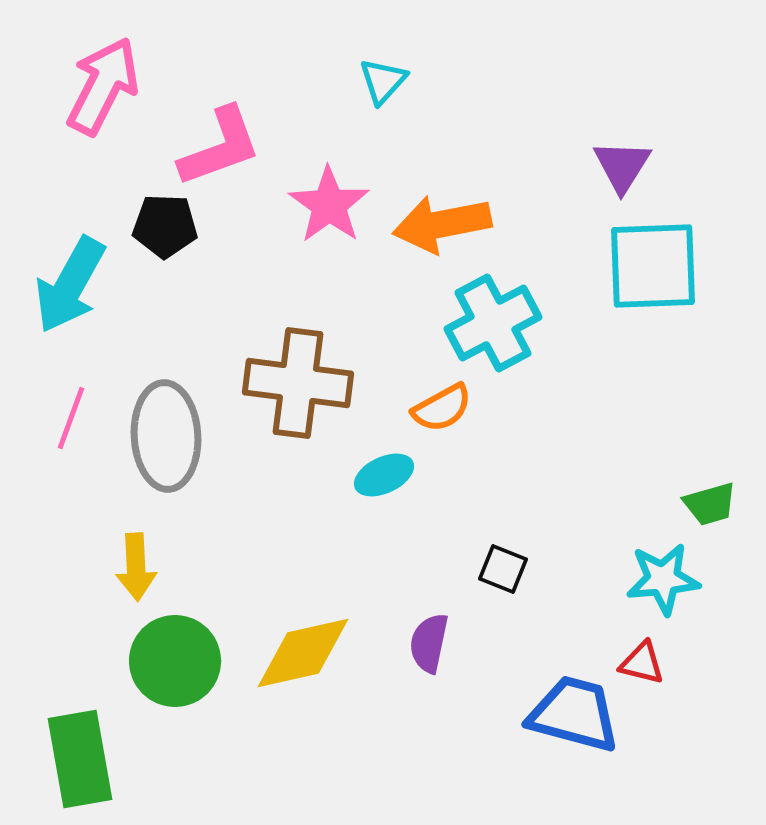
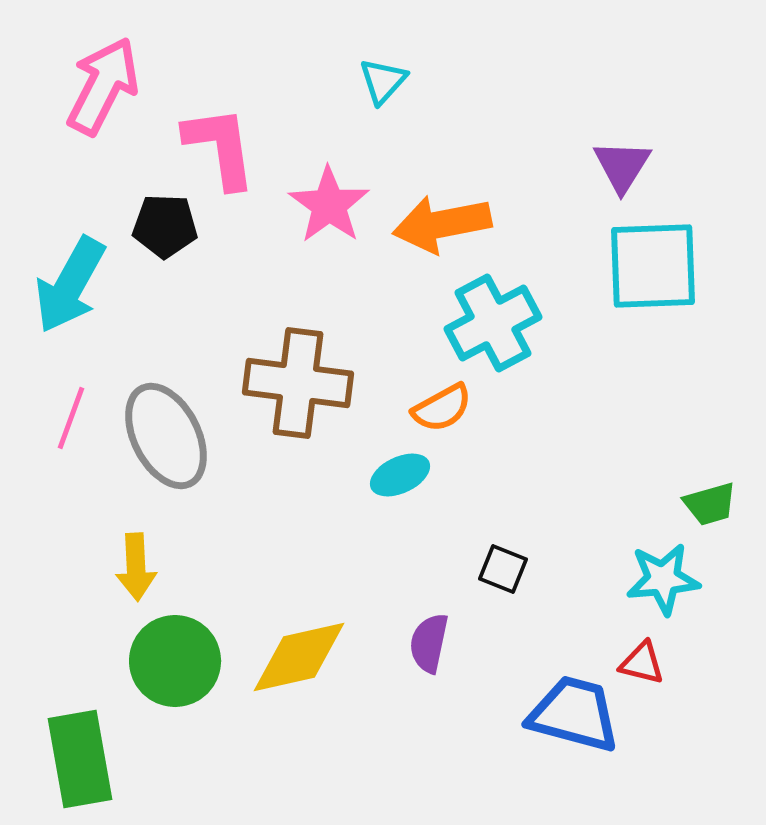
pink L-shape: rotated 78 degrees counterclockwise
gray ellipse: rotated 24 degrees counterclockwise
cyan ellipse: moved 16 px right
yellow diamond: moved 4 px left, 4 px down
